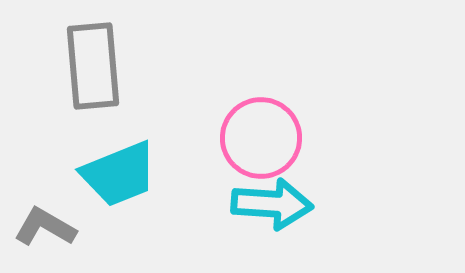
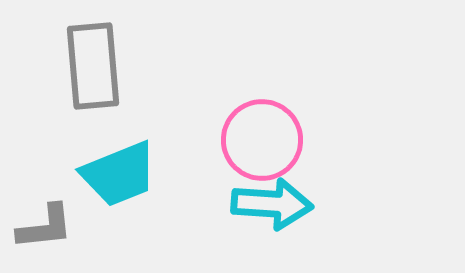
pink circle: moved 1 px right, 2 px down
gray L-shape: rotated 144 degrees clockwise
